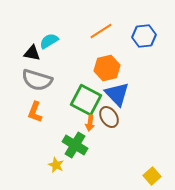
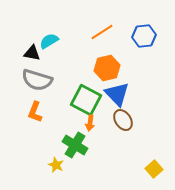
orange line: moved 1 px right, 1 px down
brown ellipse: moved 14 px right, 3 px down
yellow square: moved 2 px right, 7 px up
